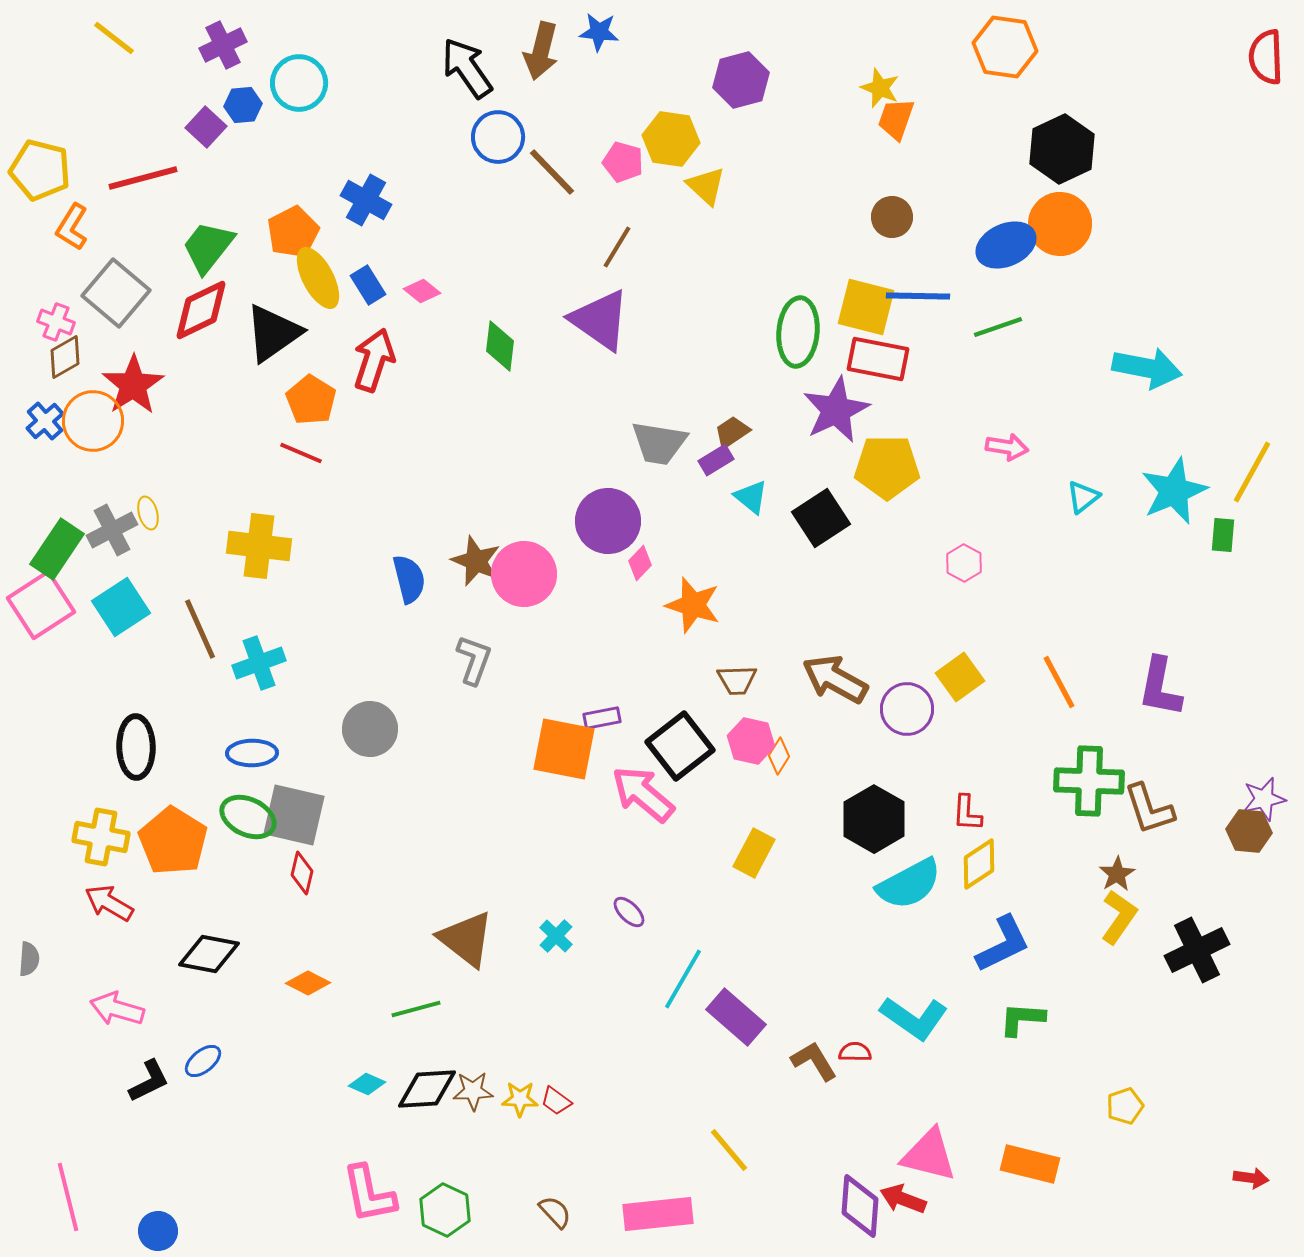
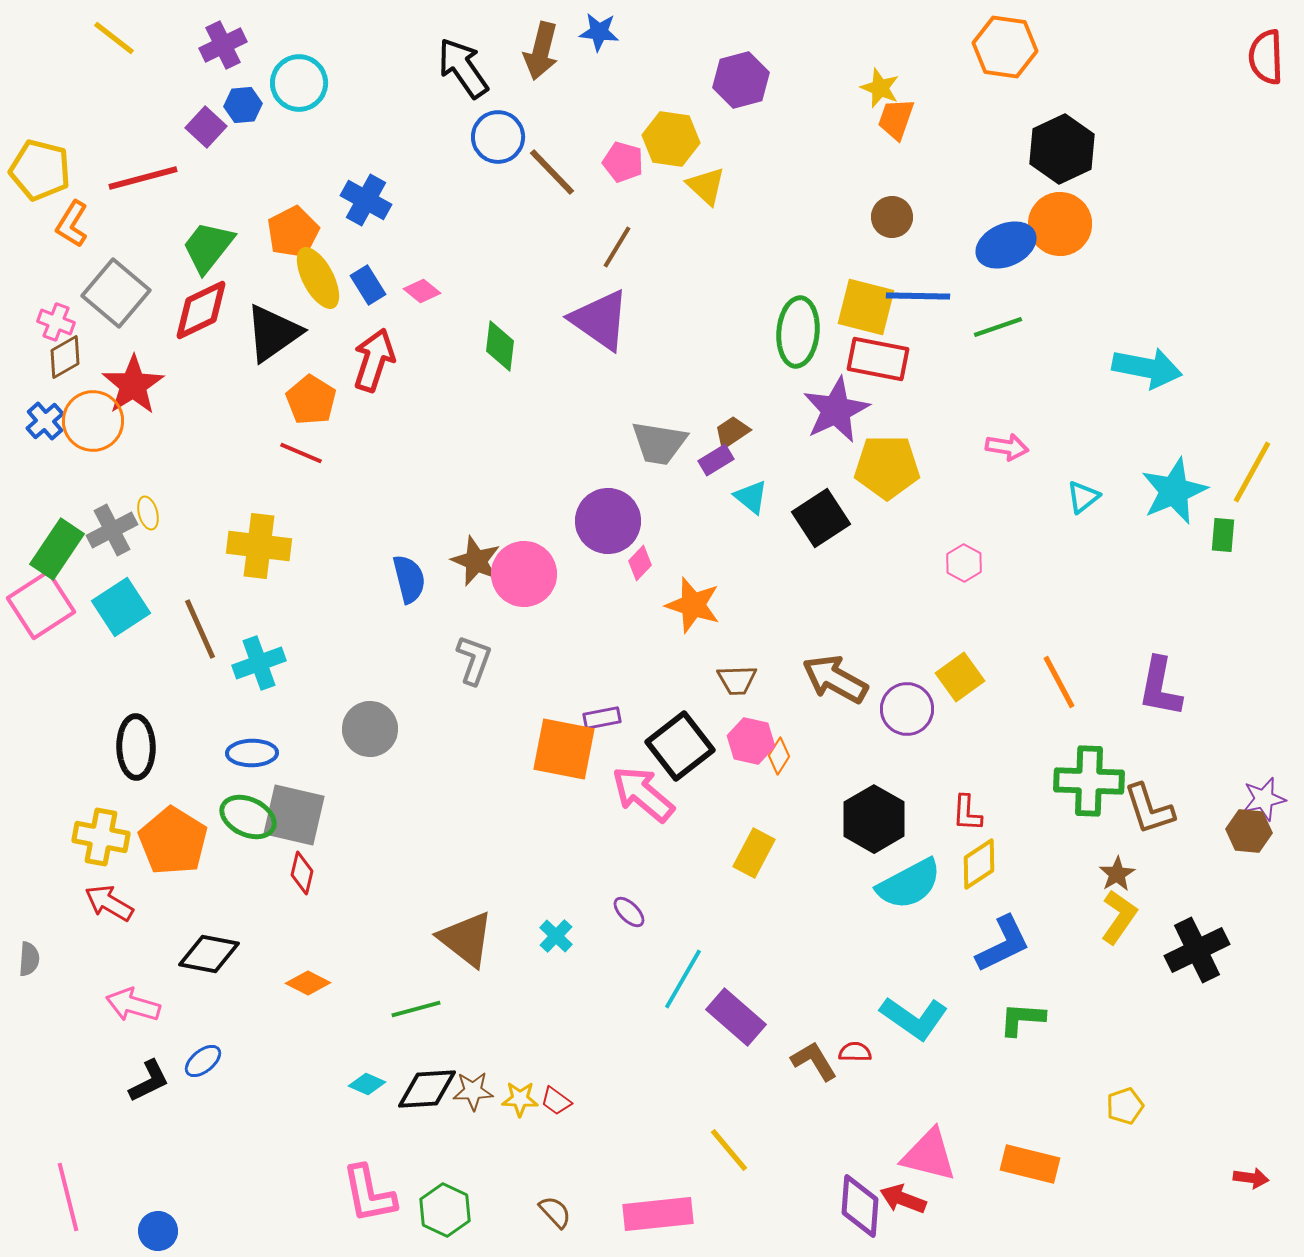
black arrow at (467, 68): moved 4 px left
orange L-shape at (72, 227): moved 3 px up
pink arrow at (117, 1009): moved 16 px right, 4 px up
